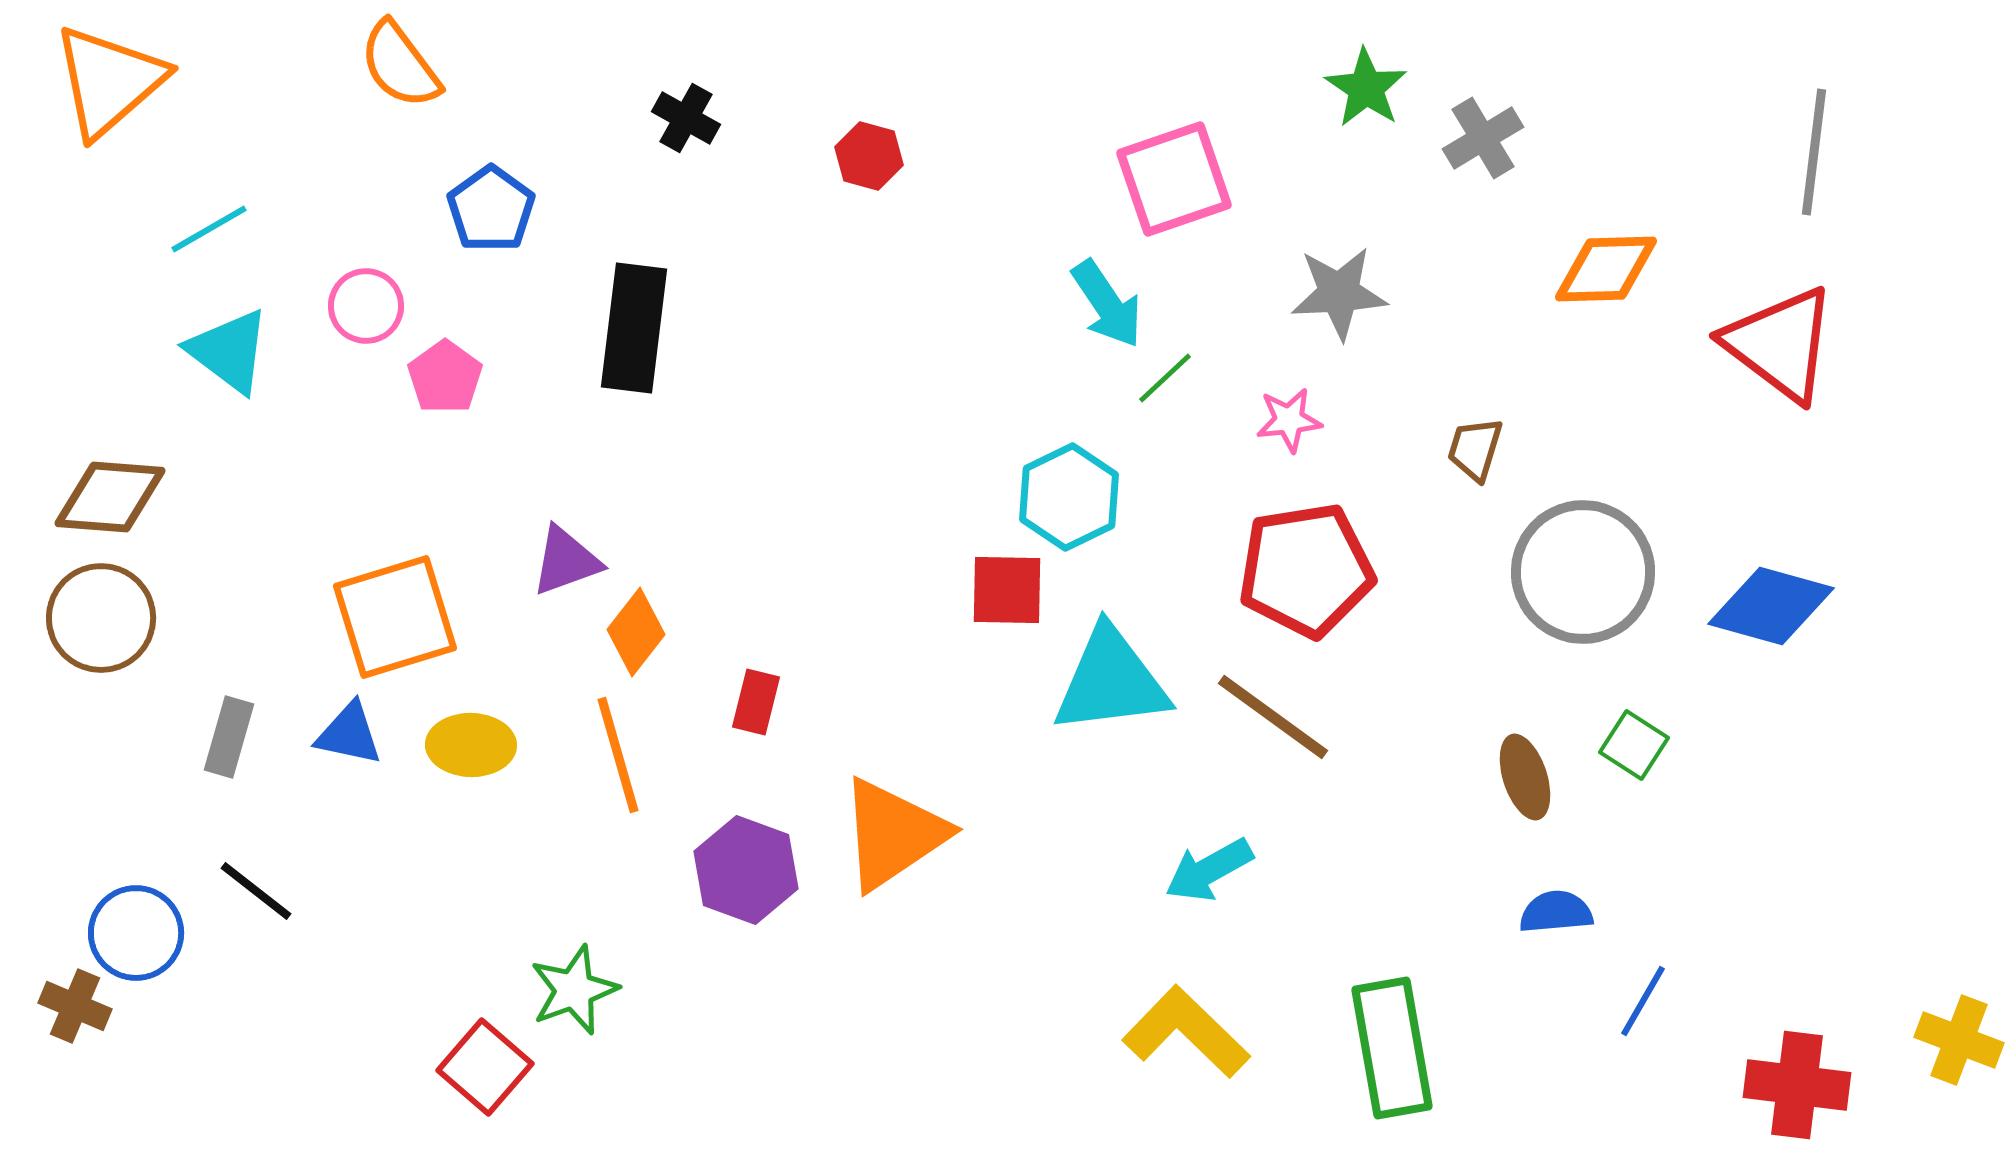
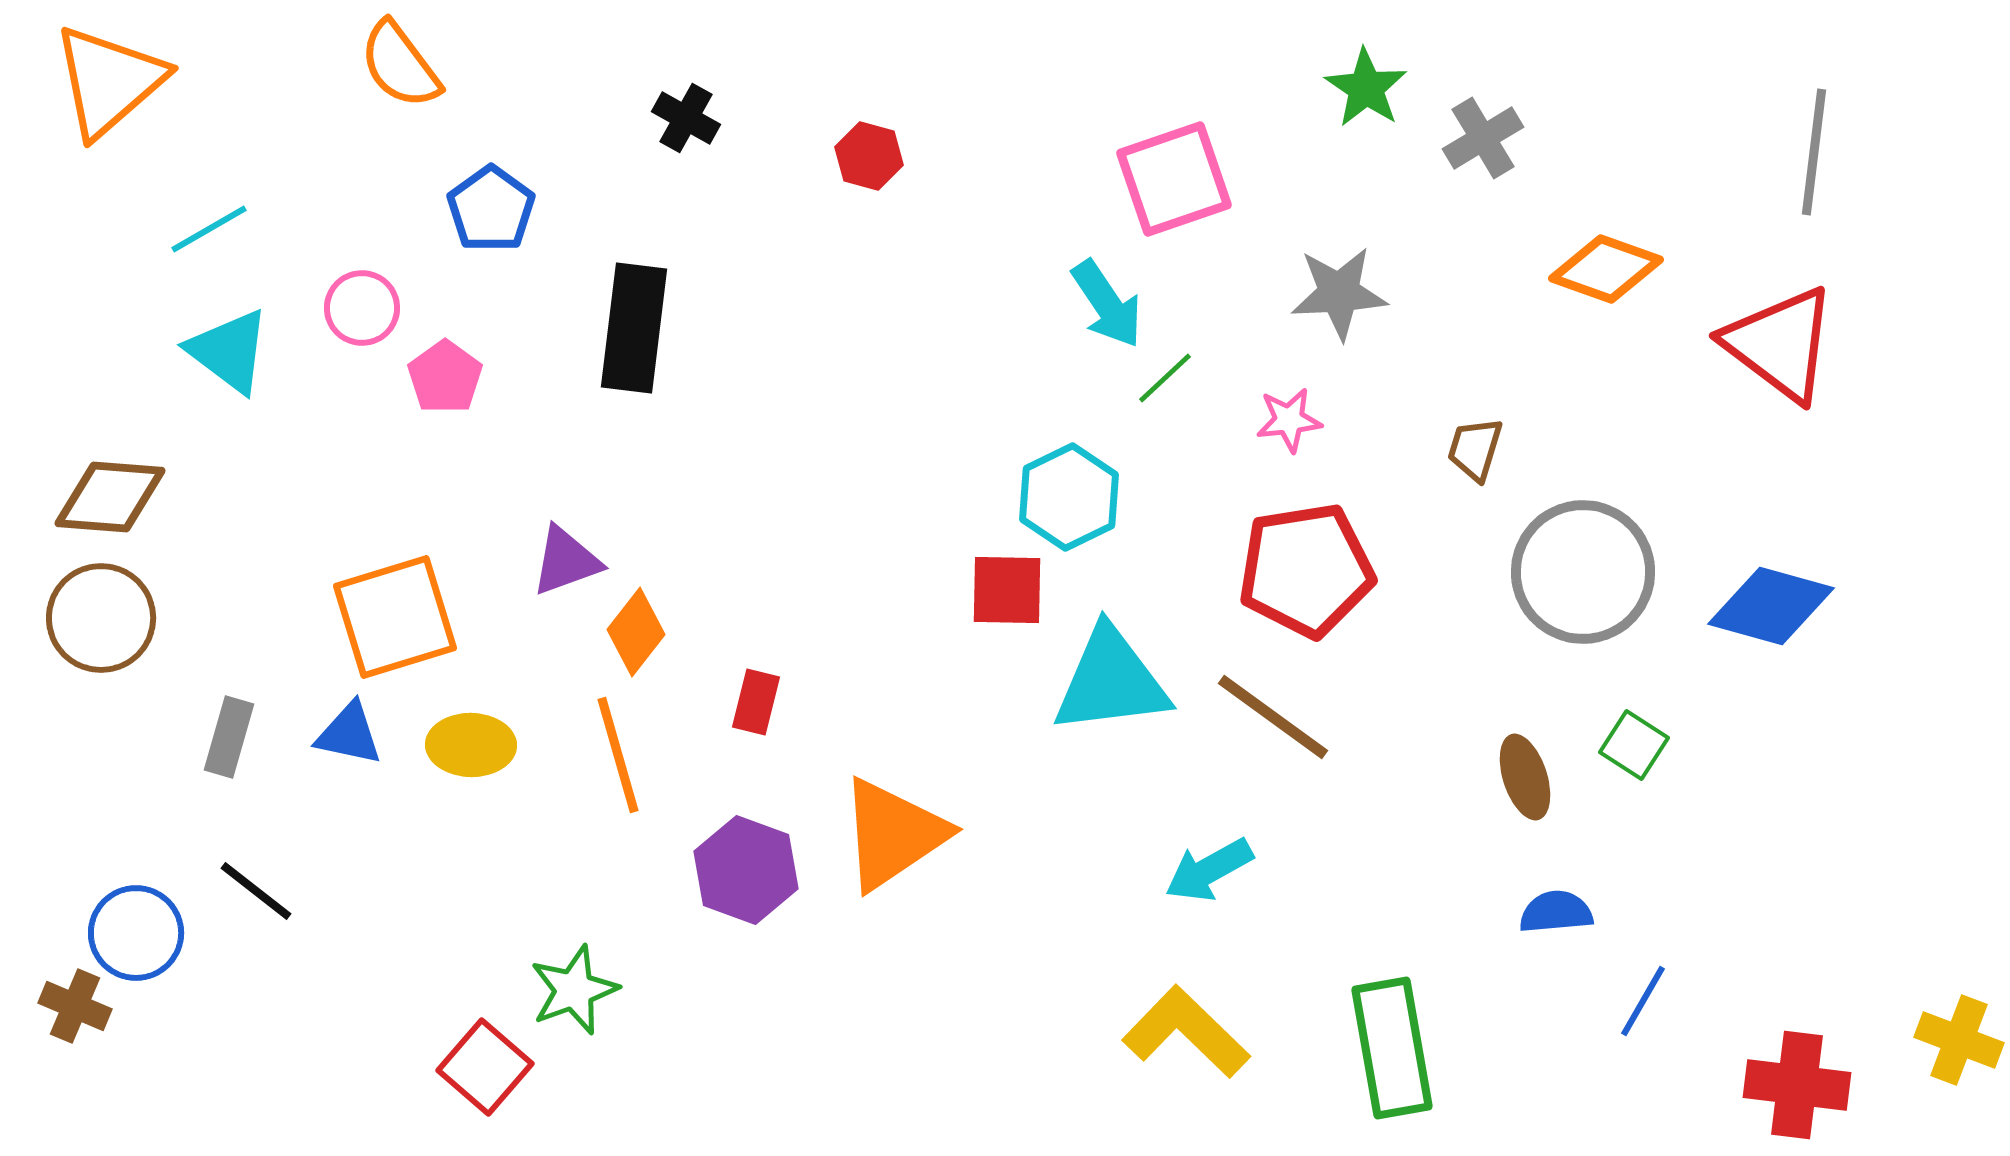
orange diamond at (1606, 269): rotated 21 degrees clockwise
pink circle at (366, 306): moved 4 px left, 2 px down
